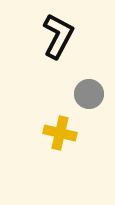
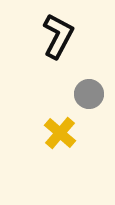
yellow cross: rotated 28 degrees clockwise
